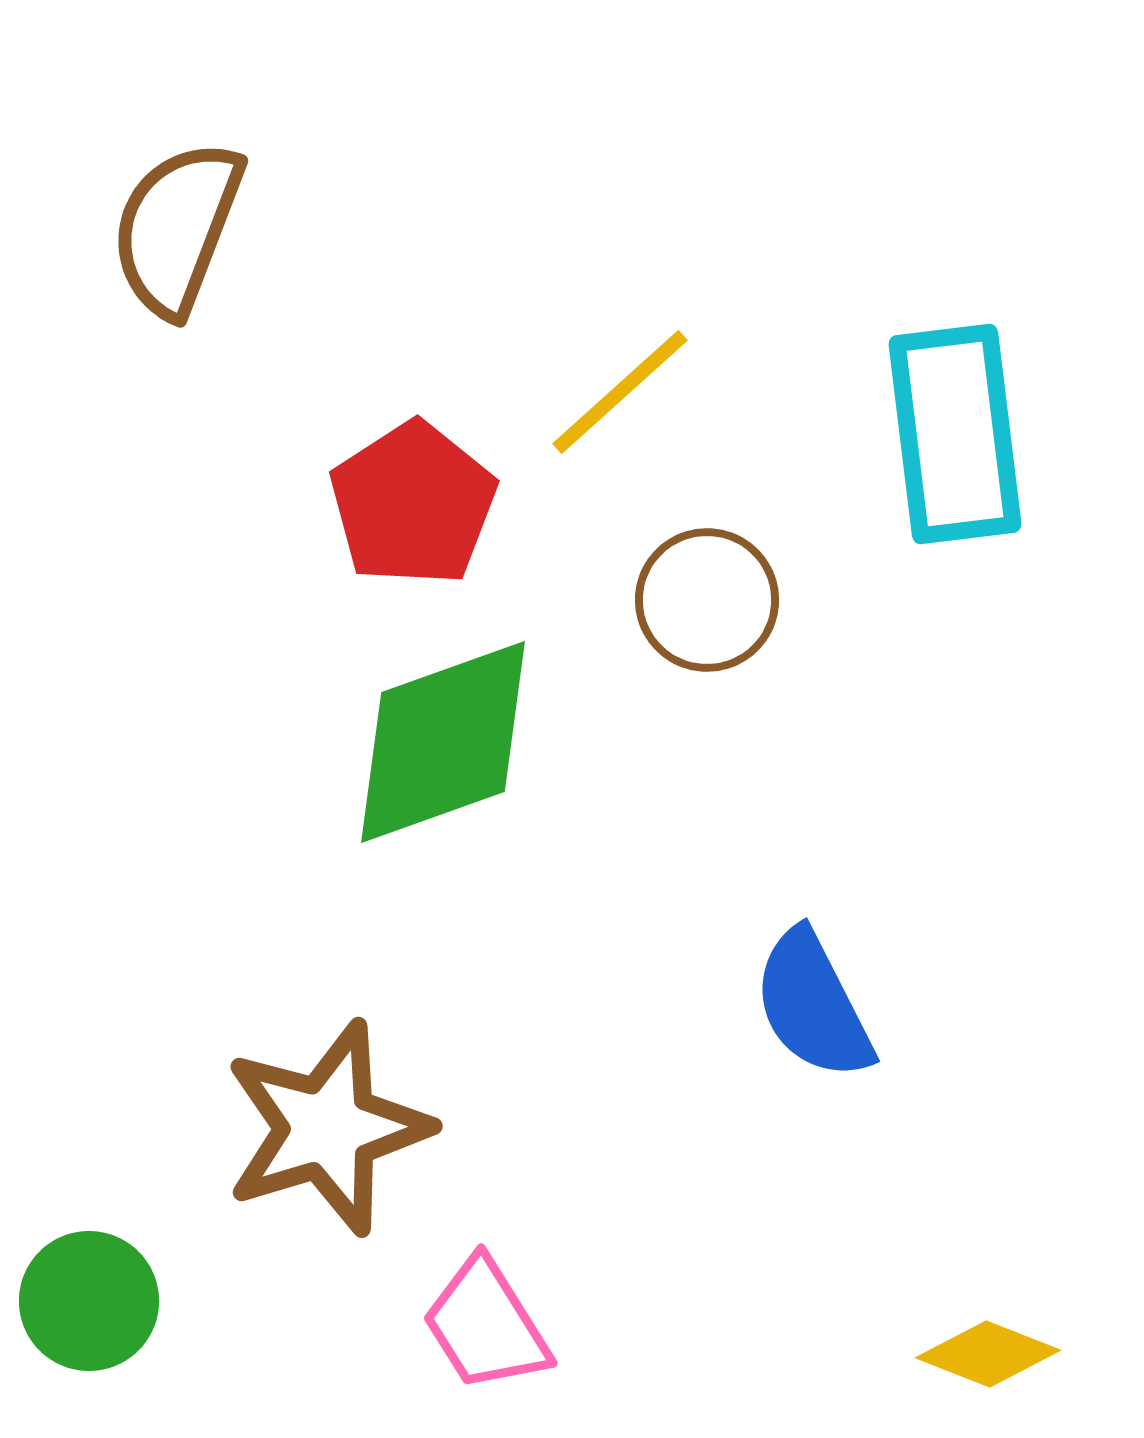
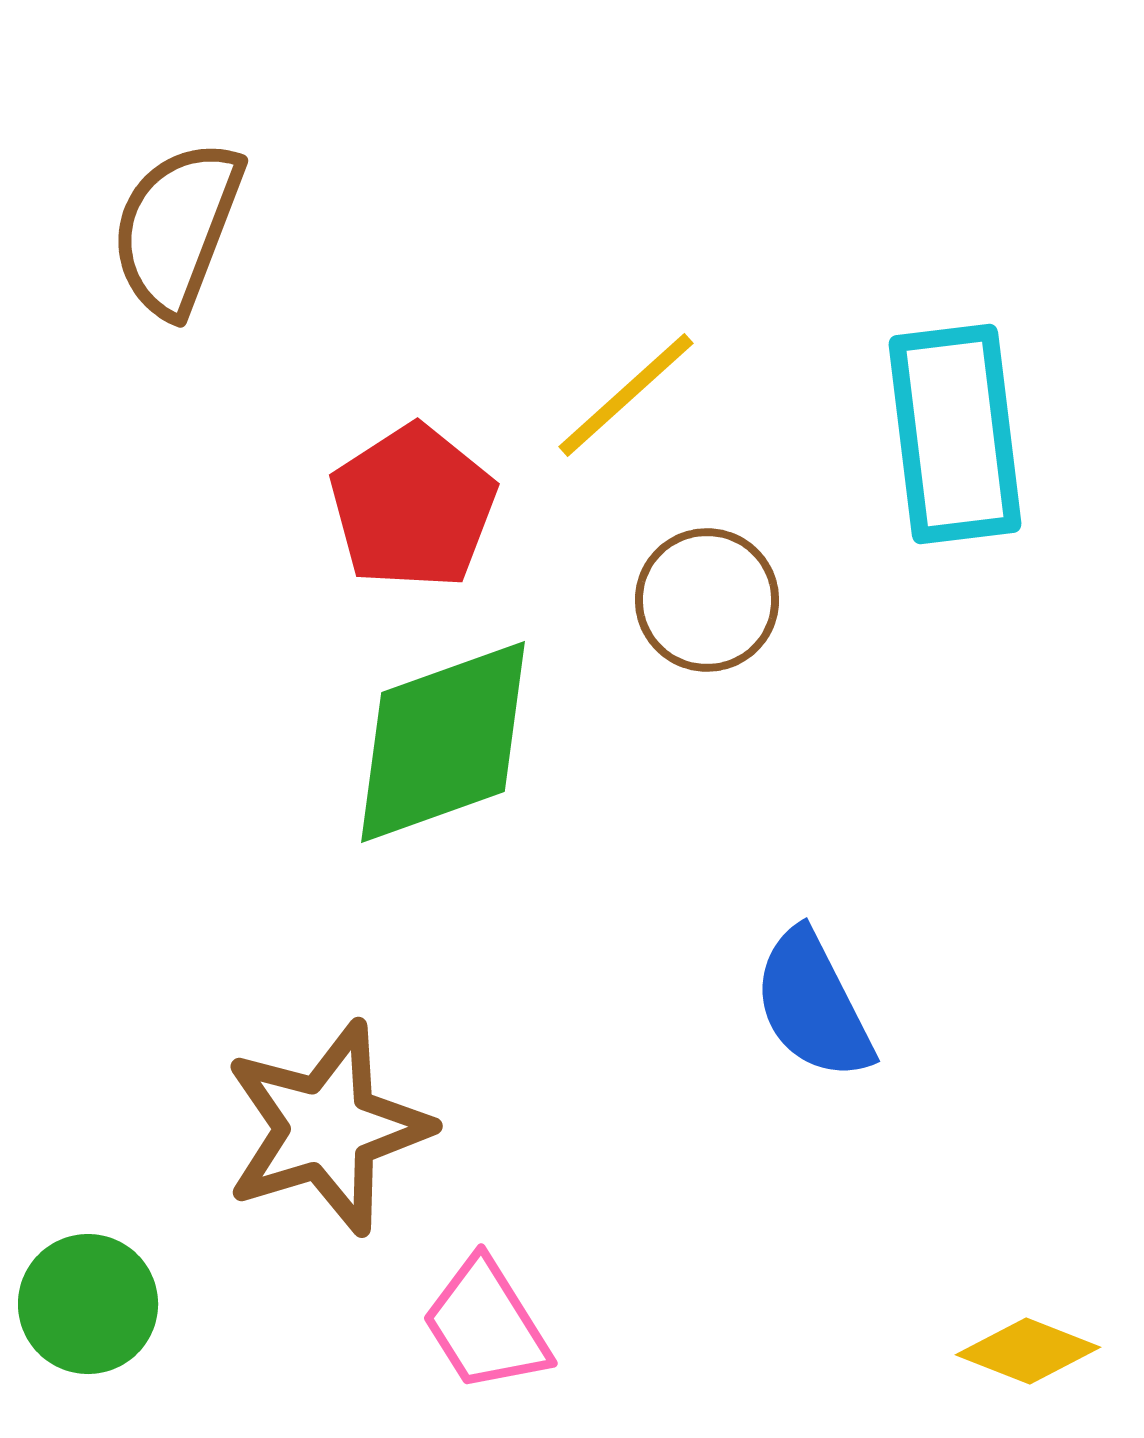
yellow line: moved 6 px right, 3 px down
red pentagon: moved 3 px down
green circle: moved 1 px left, 3 px down
yellow diamond: moved 40 px right, 3 px up
